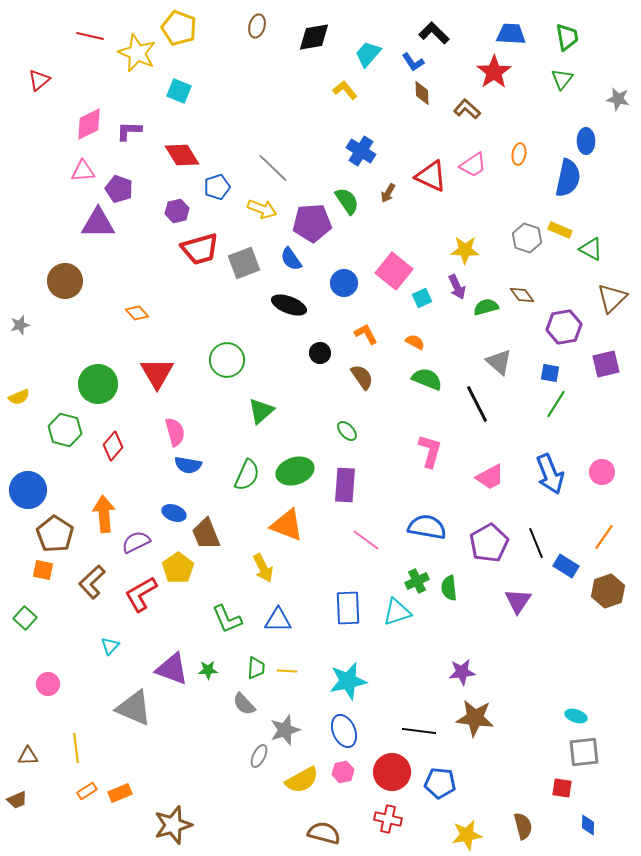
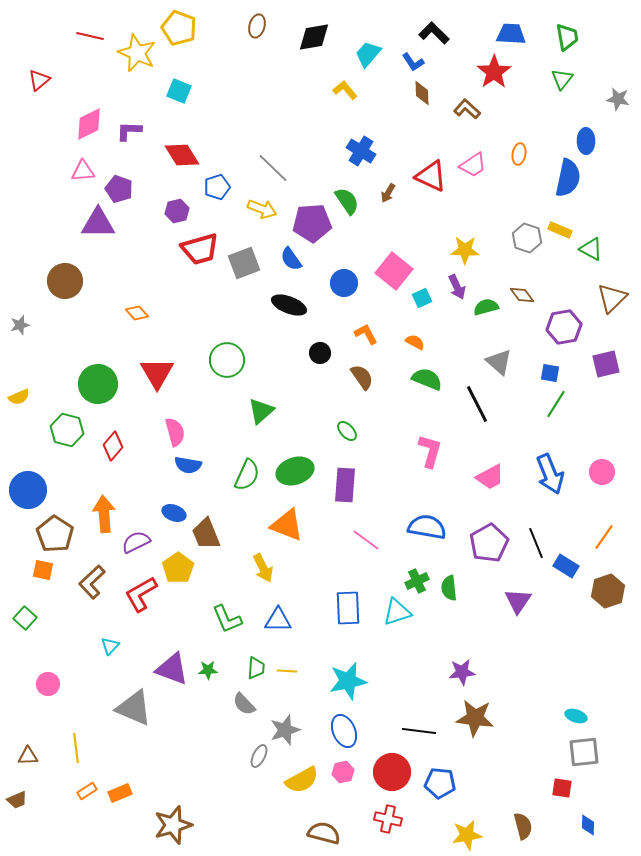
green hexagon at (65, 430): moved 2 px right
